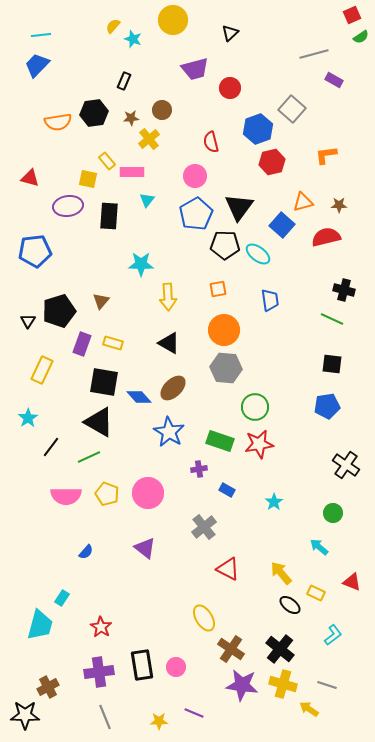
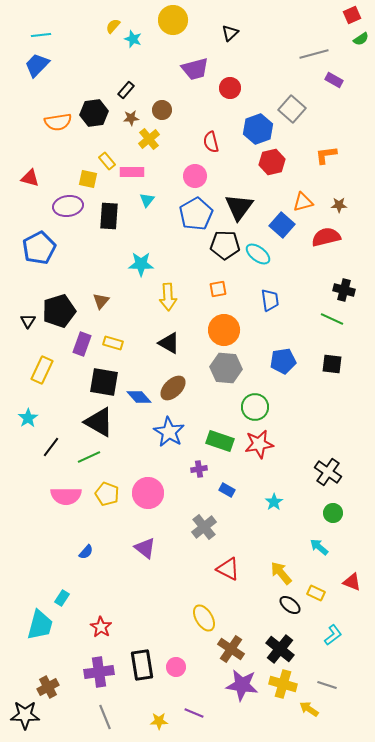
green semicircle at (361, 37): moved 2 px down
black rectangle at (124, 81): moved 2 px right, 9 px down; rotated 18 degrees clockwise
blue pentagon at (35, 251): moved 4 px right, 3 px up; rotated 20 degrees counterclockwise
blue pentagon at (327, 406): moved 44 px left, 45 px up
black cross at (346, 465): moved 18 px left, 7 px down
